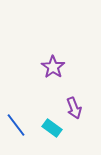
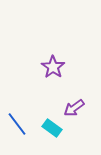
purple arrow: rotated 75 degrees clockwise
blue line: moved 1 px right, 1 px up
